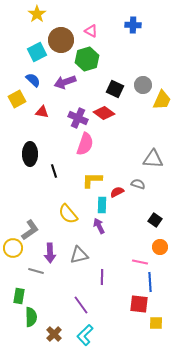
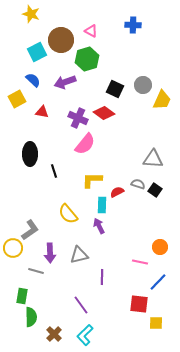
yellow star at (37, 14): moved 6 px left; rotated 18 degrees counterclockwise
pink semicircle at (85, 144): rotated 20 degrees clockwise
black square at (155, 220): moved 30 px up
blue line at (150, 282): moved 8 px right; rotated 48 degrees clockwise
green rectangle at (19, 296): moved 3 px right
